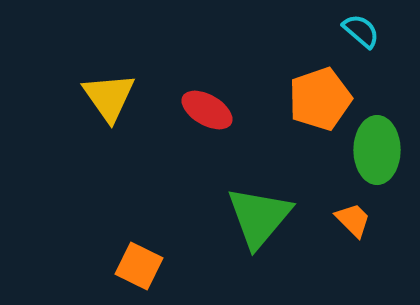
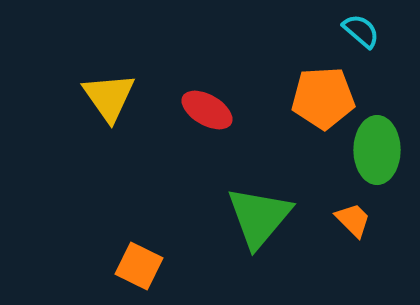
orange pentagon: moved 3 px right, 1 px up; rotated 16 degrees clockwise
